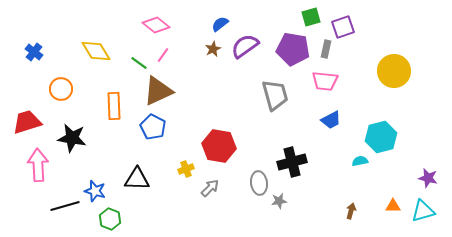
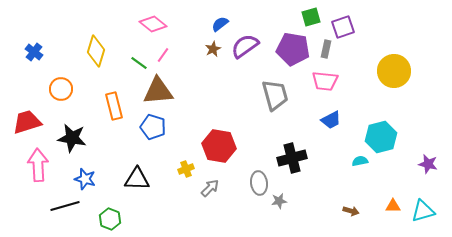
pink diamond: moved 3 px left, 1 px up
yellow diamond: rotated 48 degrees clockwise
brown triangle: rotated 20 degrees clockwise
orange rectangle: rotated 12 degrees counterclockwise
blue pentagon: rotated 10 degrees counterclockwise
black cross: moved 4 px up
purple star: moved 14 px up
blue star: moved 10 px left, 12 px up
brown arrow: rotated 91 degrees clockwise
